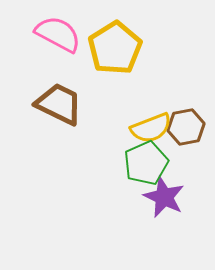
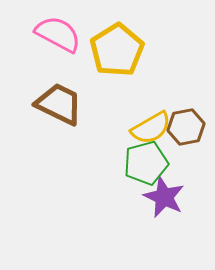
yellow pentagon: moved 2 px right, 2 px down
yellow semicircle: rotated 9 degrees counterclockwise
green pentagon: rotated 9 degrees clockwise
